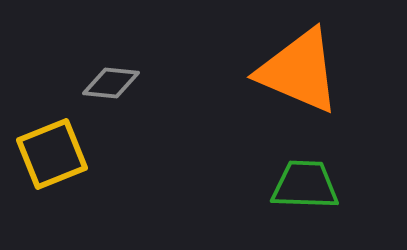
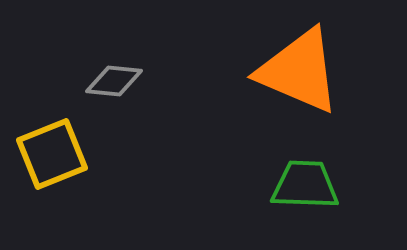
gray diamond: moved 3 px right, 2 px up
